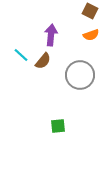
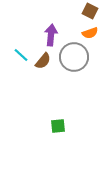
orange semicircle: moved 1 px left, 2 px up
gray circle: moved 6 px left, 18 px up
